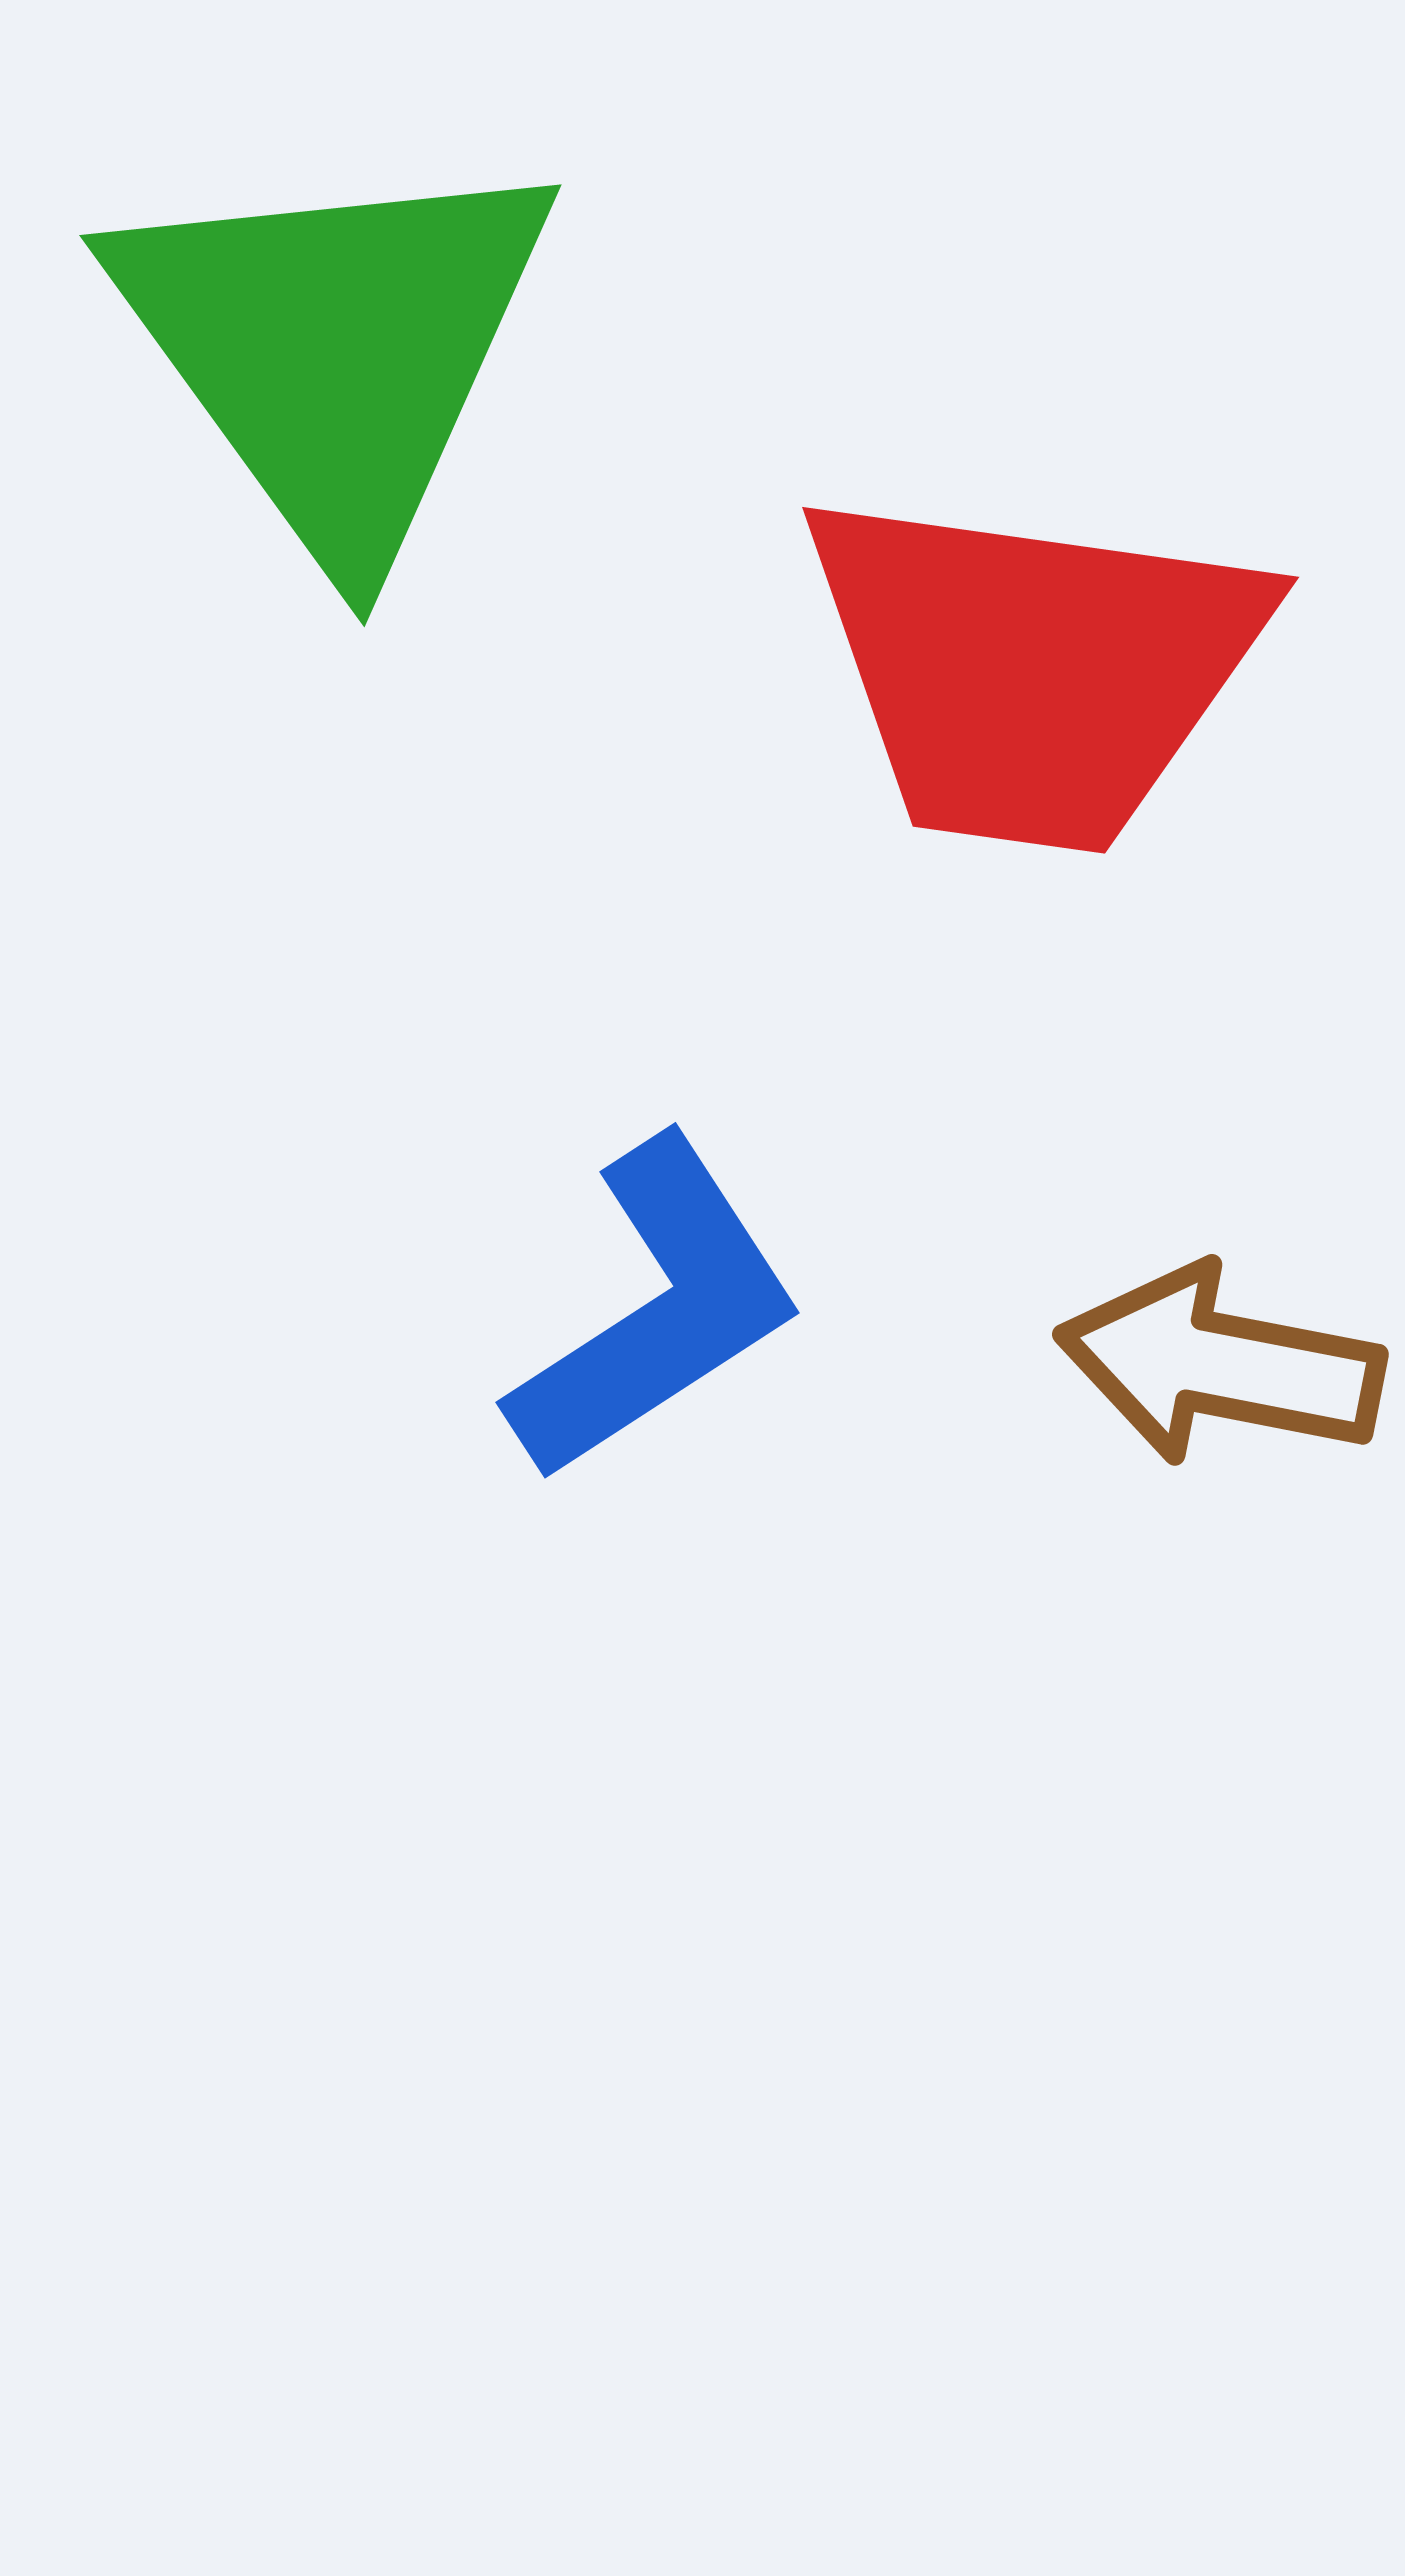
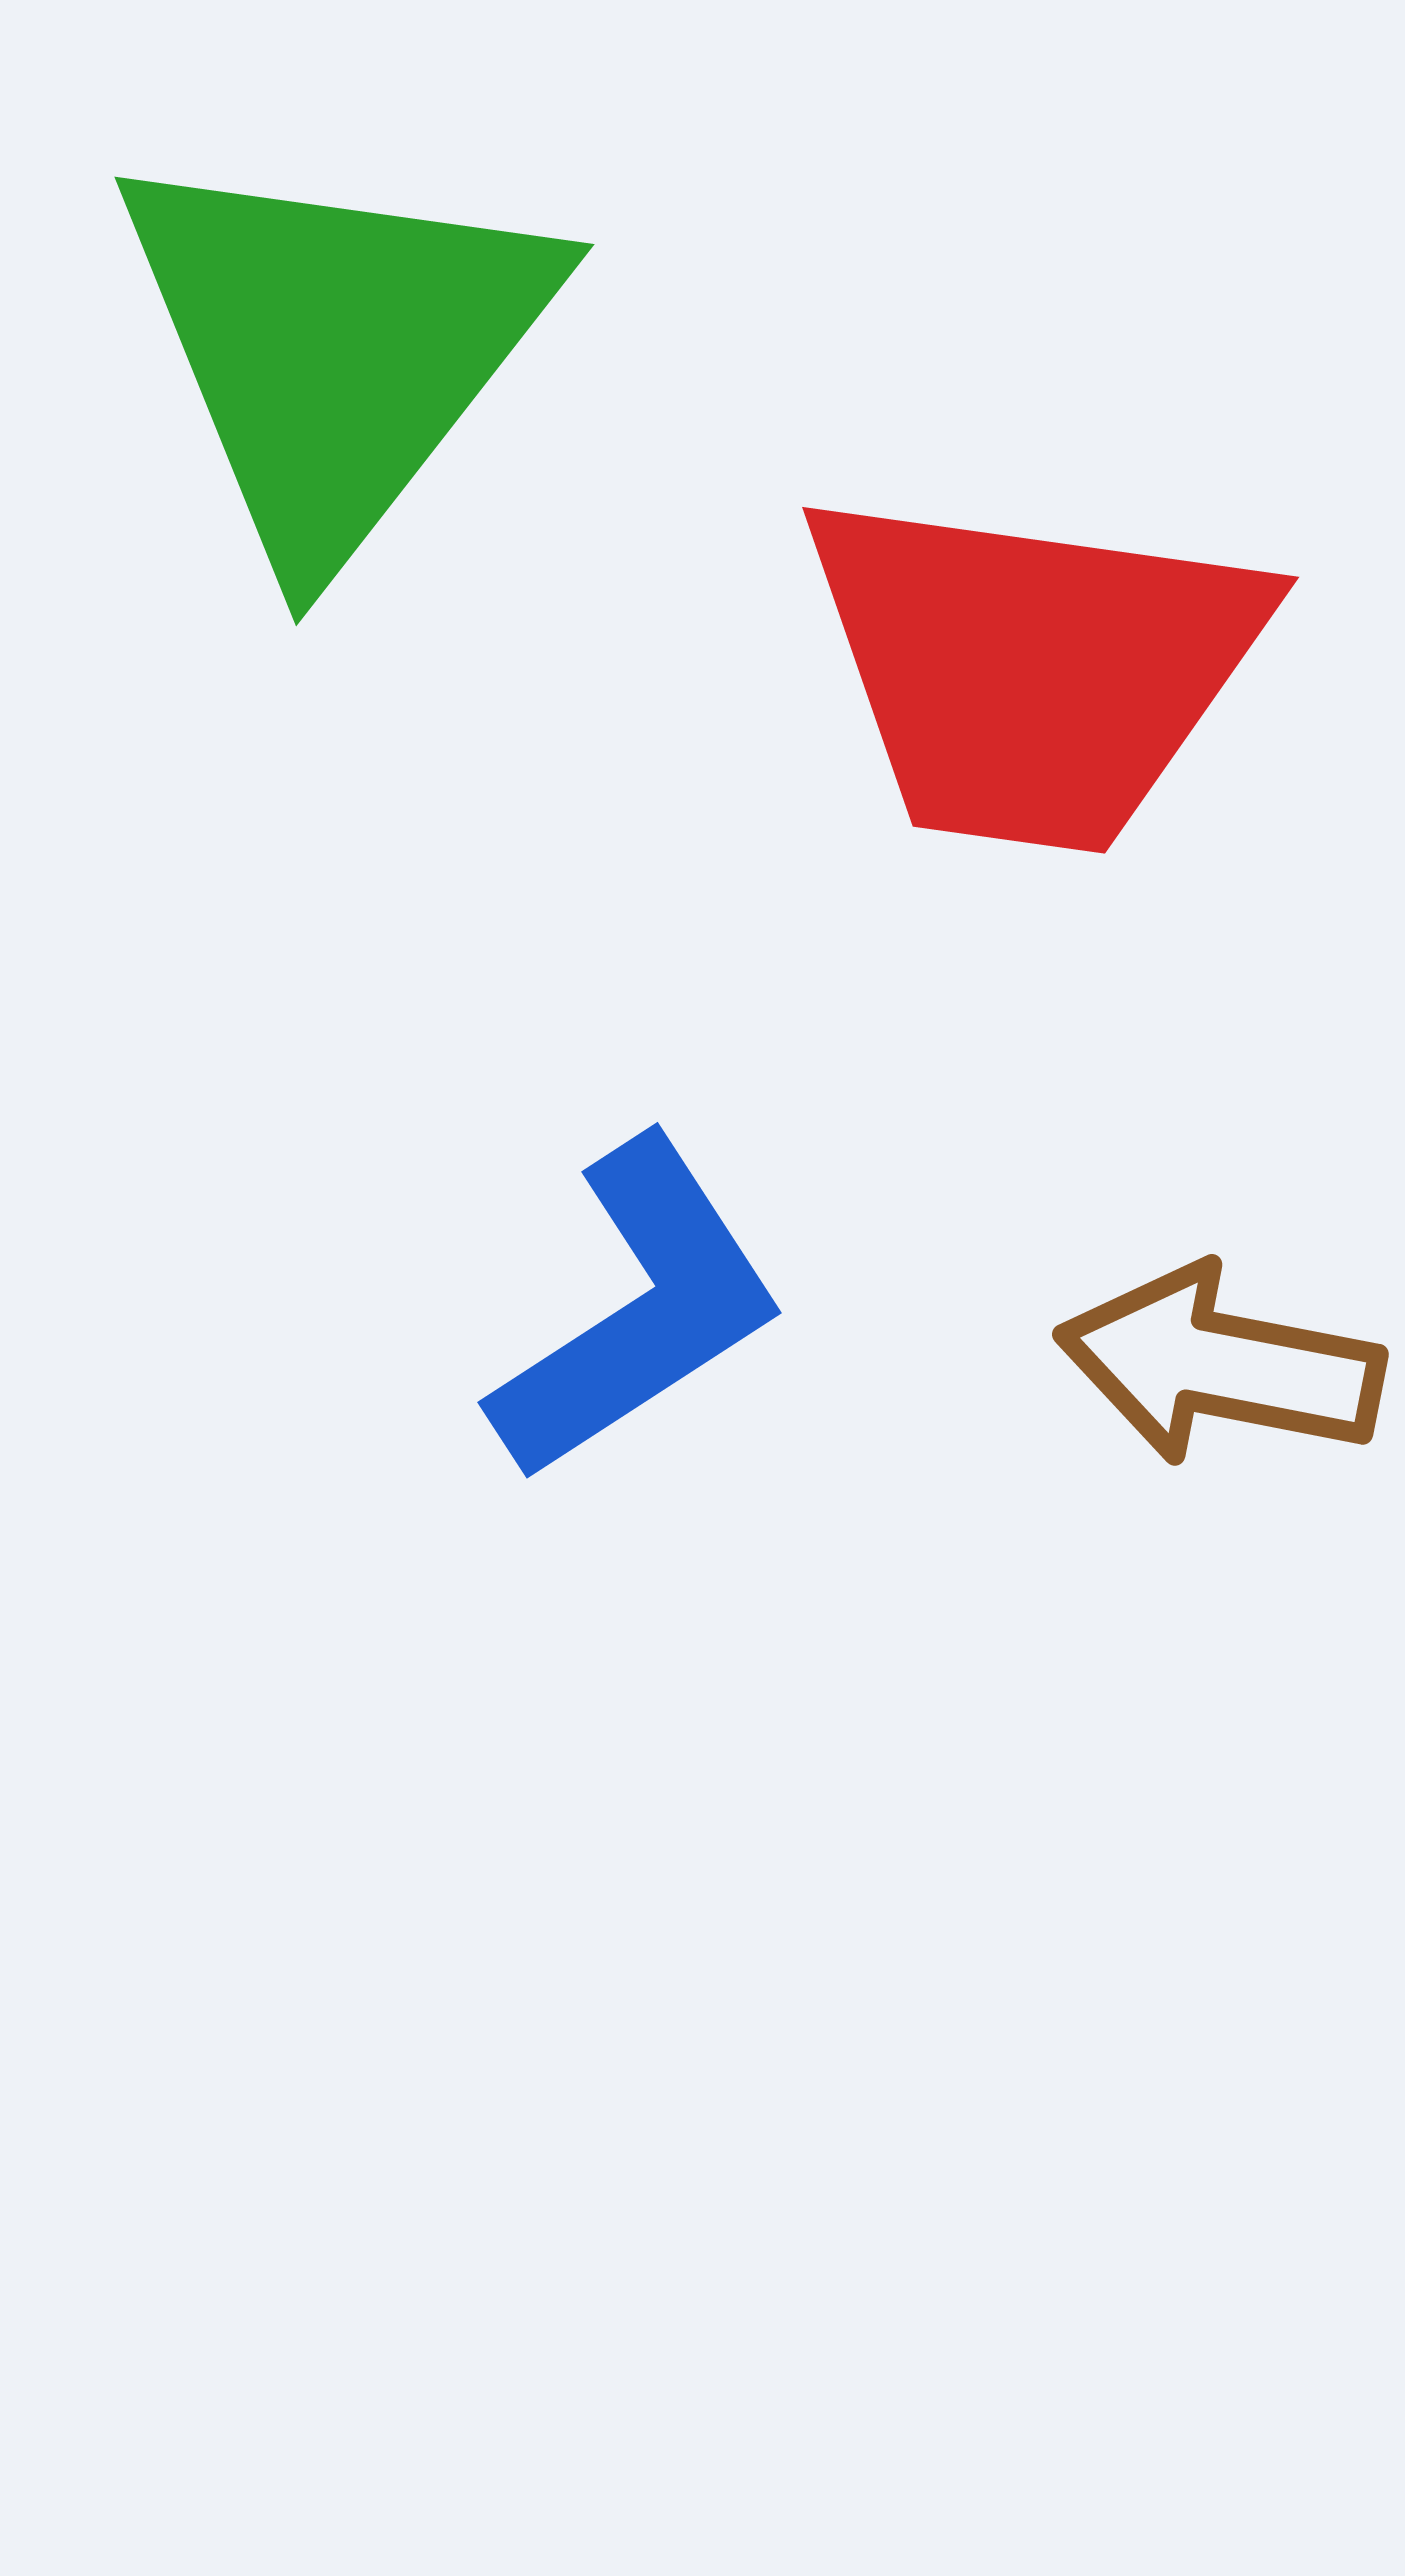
green triangle: rotated 14 degrees clockwise
blue L-shape: moved 18 px left
